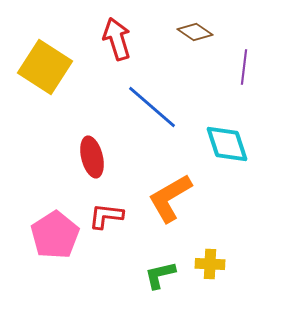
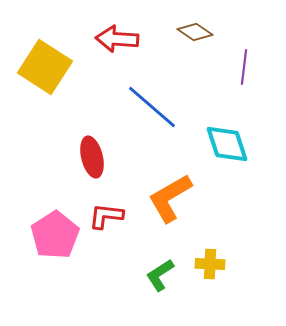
red arrow: rotated 69 degrees counterclockwise
green L-shape: rotated 20 degrees counterclockwise
